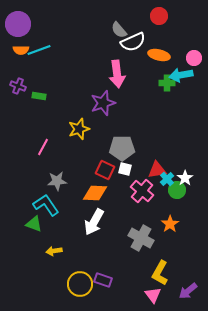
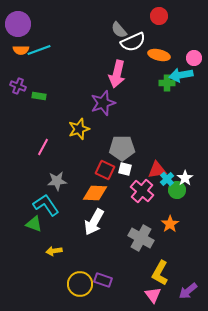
pink arrow: rotated 20 degrees clockwise
